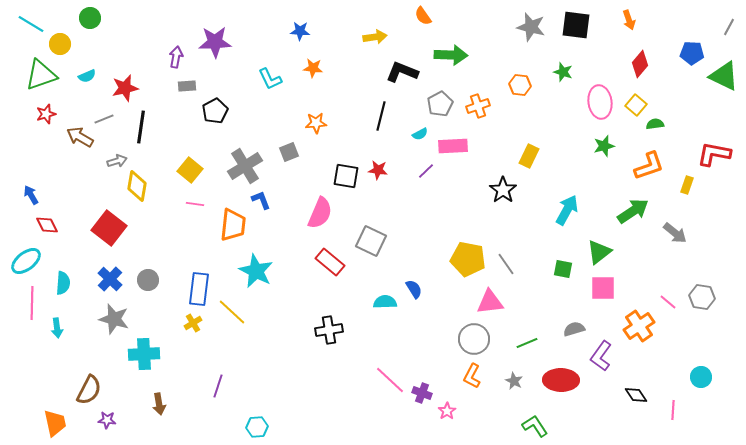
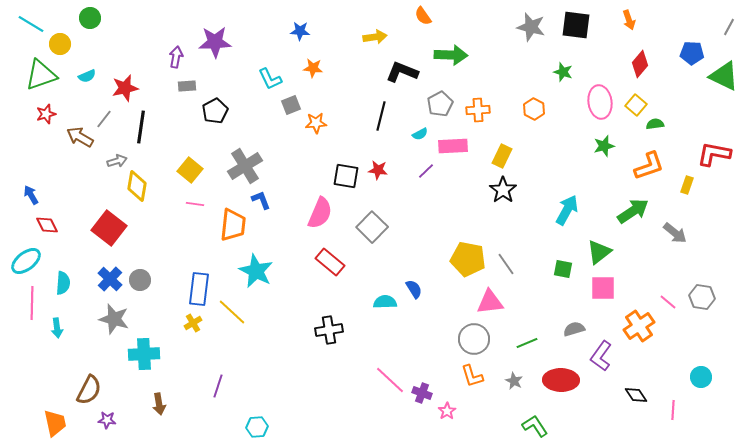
orange hexagon at (520, 85): moved 14 px right, 24 px down; rotated 20 degrees clockwise
orange cross at (478, 106): moved 4 px down; rotated 15 degrees clockwise
gray line at (104, 119): rotated 30 degrees counterclockwise
gray square at (289, 152): moved 2 px right, 47 px up
yellow rectangle at (529, 156): moved 27 px left
gray square at (371, 241): moved 1 px right, 14 px up; rotated 20 degrees clockwise
gray circle at (148, 280): moved 8 px left
orange L-shape at (472, 376): rotated 45 degrees counterclockwise
